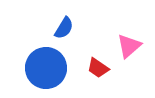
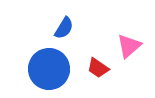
blue circle: moved 3 px right, 1 px down
